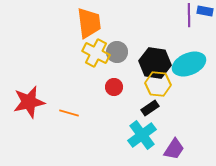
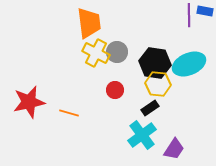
red circle: moved 1 px right, 3 px down
